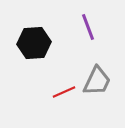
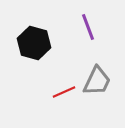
black hexagon: rotated 20 degrees clockwise
